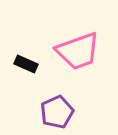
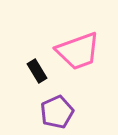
black rectangle: moved 11 px right, 7 px down; rotated 35 degrees clockwise
